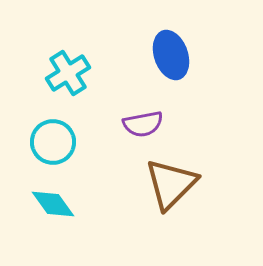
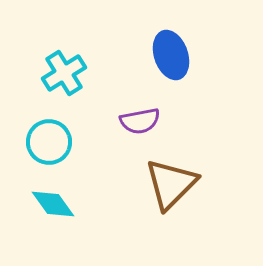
cyan cross: moved 4 px left
purple semicircle: moved 3 px left, 3 px up
cyan circle: moved 4 px left
